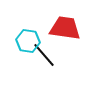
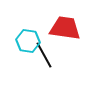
black line: rotated 12 degrees clockwise
